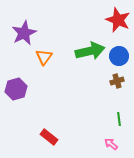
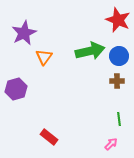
brown cross: rotated 16 degrees clockwise
pink arrow: rotated 96 degrees clockwise
